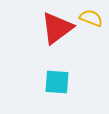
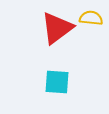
yellow semicircle: rotated 15 degrees counterclockwise
